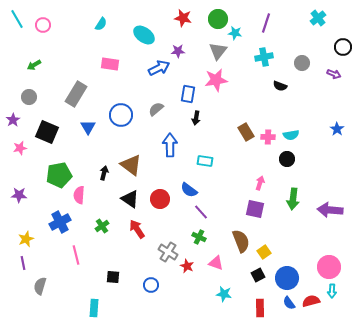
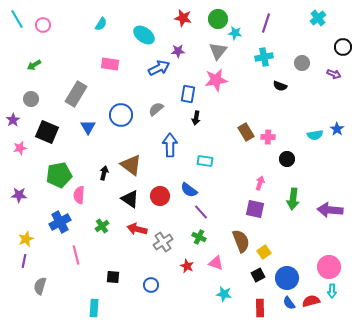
gray circle at (29, 97): moved 2 px right, 2 px down
cyan semicircle at (291, 135): moved 24 px right
red circle at (160, 199): moved 3 px up
red arrow at (137, 229): rotated 42 degrees counterclockwise
gray cross at (168, 252): moved 5 px left, 10 px up; rotated 24 degrees clockwise
purple line at (23, 263): moved 1 px right, 2 px up; rotated 24 degrees clockwise
